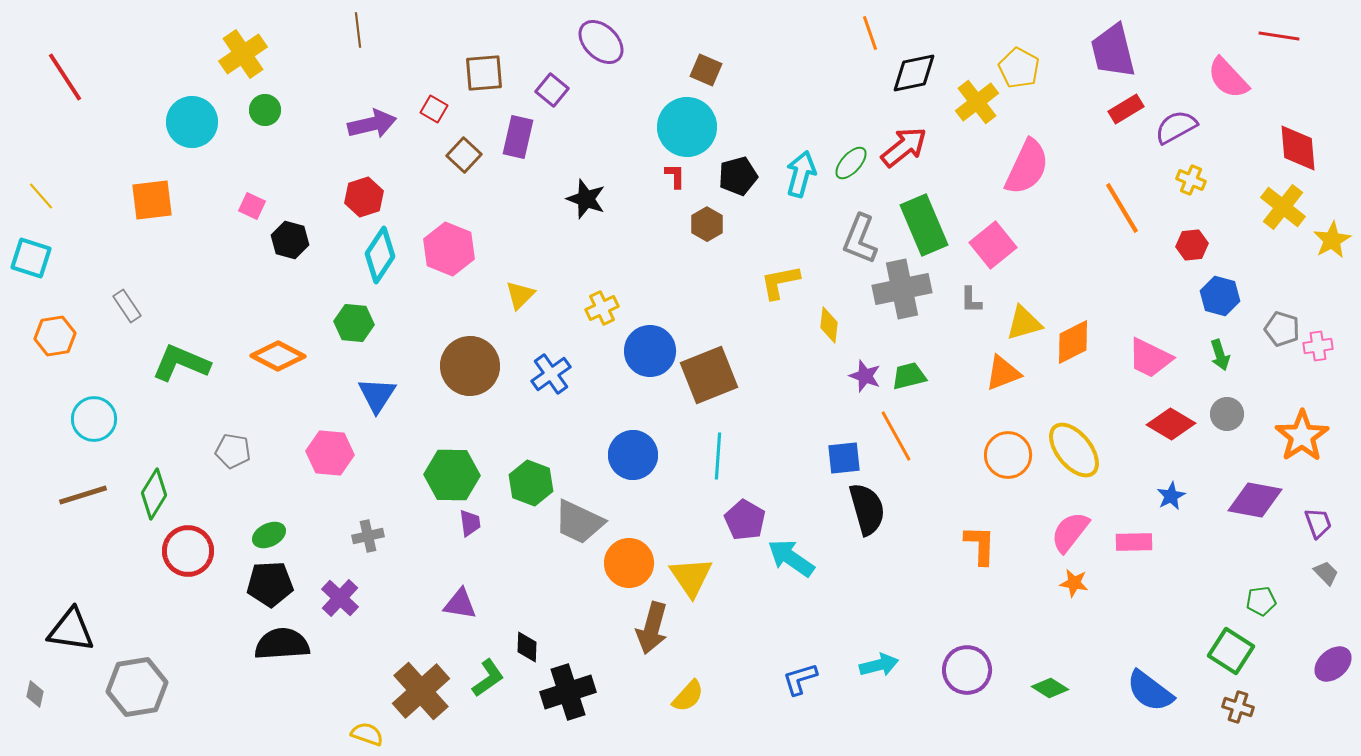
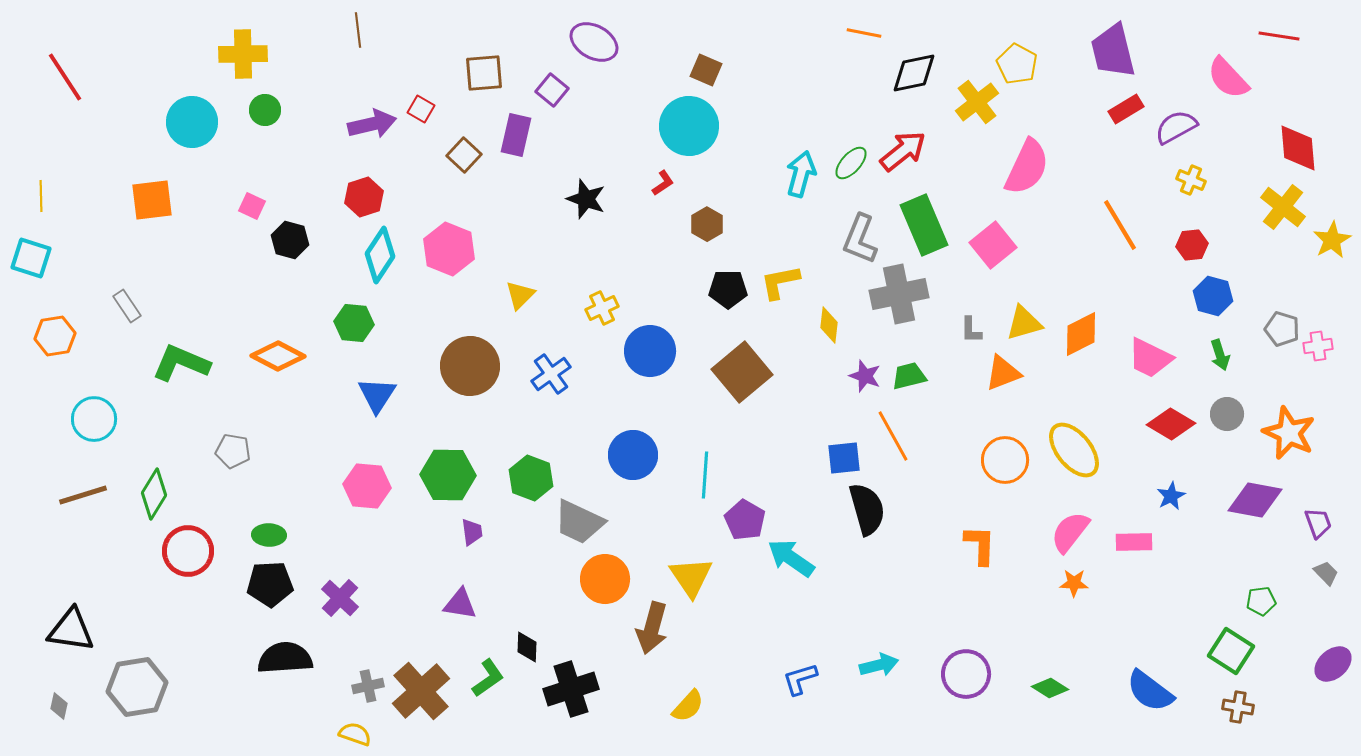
orange line at (870, 33): moved 6 px left; rotated 60 degrees counterclockwise
purple ellipse at (601, 42): moved 7 px left; rotated 15 degrees counterclockwise
yellow cross at (243, 54): rotated 33 degrees clockwise
yellow pentagon at (1019, 68): moved 2 px left, 4 px up
red square at (434, 109): moved 13 px left
cyan circle at (687, 127): moved 2 px right, 1 px up
purple rectangle at (518, 137): moved 2 px left, 2 px up
red arrow at (904, 147): moved 1 px left, 4 px down
red L-shape at (675, 176): moved 12 px left, 7 px down; rotated 56 degrees clockwise
black pentagon at (738, 176): moved 10 px left, 113 px down; rotated 15 degrees clockwise
yellow line at (41, 196): rotated 40 degrees clockwise
orange line at (1122, 208): moved 2 px left, 17 px down
gray cross at (902, 289): moved 3 px left, 5 px down
blue hexagon at (1220, 296): moved 7 px left
gray L-shape at (971, 300): moved 30 px down
orange diamond at (1073, 342): moved 8 px right, 8 px up
brown square at (709, 375): moved 33 px right, 3 px up; rotated 18 degrees counterclockwise
orange line at (896, 436): moved 3 px left
orange star at (1302, 436): moved 13 px left, 3 px up; rotated 14 degrees counterclockwise
pink hexagon at (330, 453): moved 37 px right, 33 px down
orange circle at (1008, 455): moved 3 px left, 5 px down
cyan line at (718, 456): moved 13 px left, 19 px down
green hexagon at (452, 475): moved 4 px left
green hexagon at (531, 483): moved 5 px up
purple trapezoid at (470, 523): moved 2 px right, 9 px down
green ellipse at (269, 535): rotated 28 degrees clockwise
gray cross at (368, 536): moved 150 px down
orange circle at (629, 563): moved 24 px left, 16 px down
orange star at (1074, 583): rotated 8 degrees counterclockwise
black semicircle at (282, 644): moved 3 px right, 14 px down
purple circle at (967, 670): moved 1 px left, 4 px down
black cross at (568, 692): moved 3 px right, 3 px up
gray diamond at (35, 694): moved 24 px right, 12 px down
yellow semicircle at (688, 696): moved 10 px down
brown cross at (1238, 707): rotated 8 degrees counterclockwise
yellow semicircle at (367, 734): moved 12 px left
